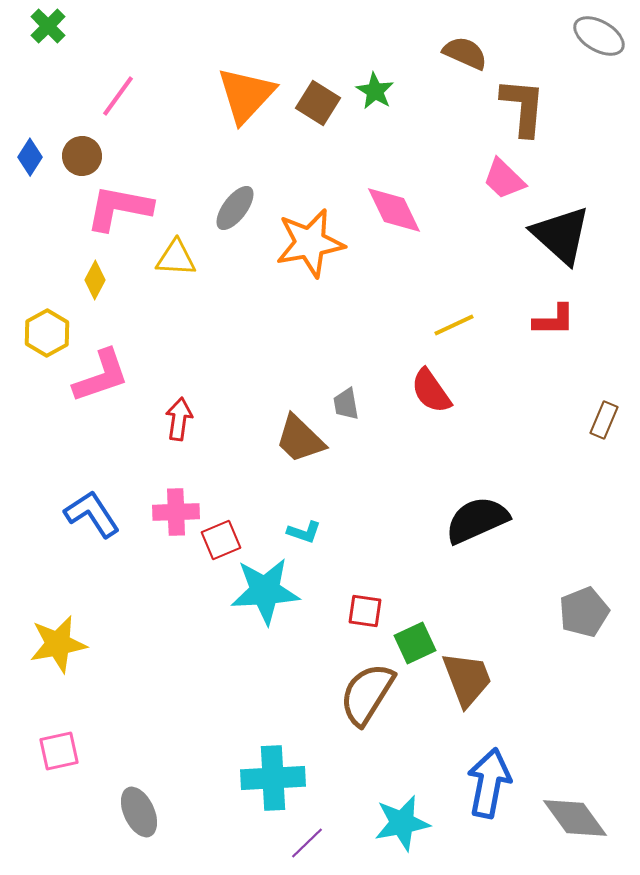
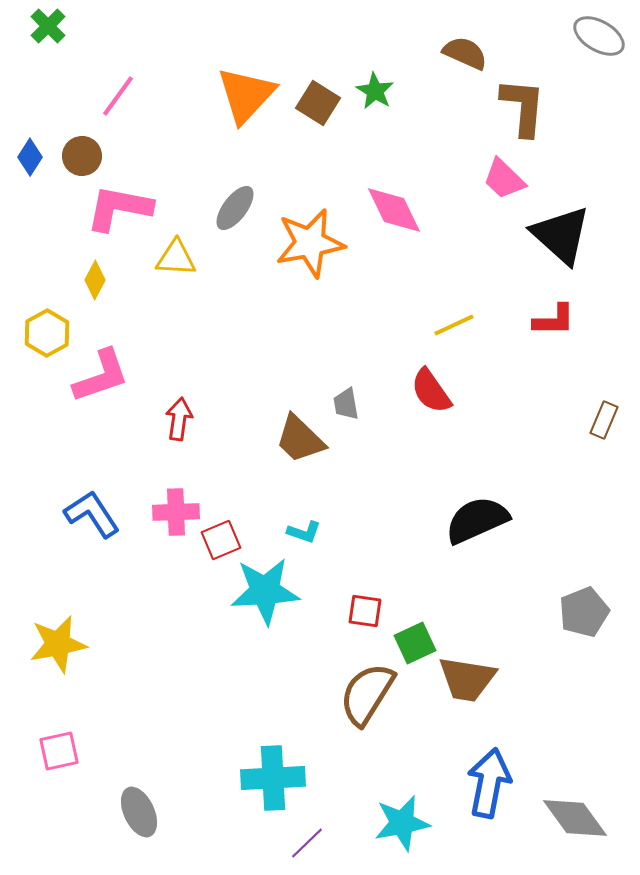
brown trapezoid at (467, 679): rotated 120 degrees clockwise
